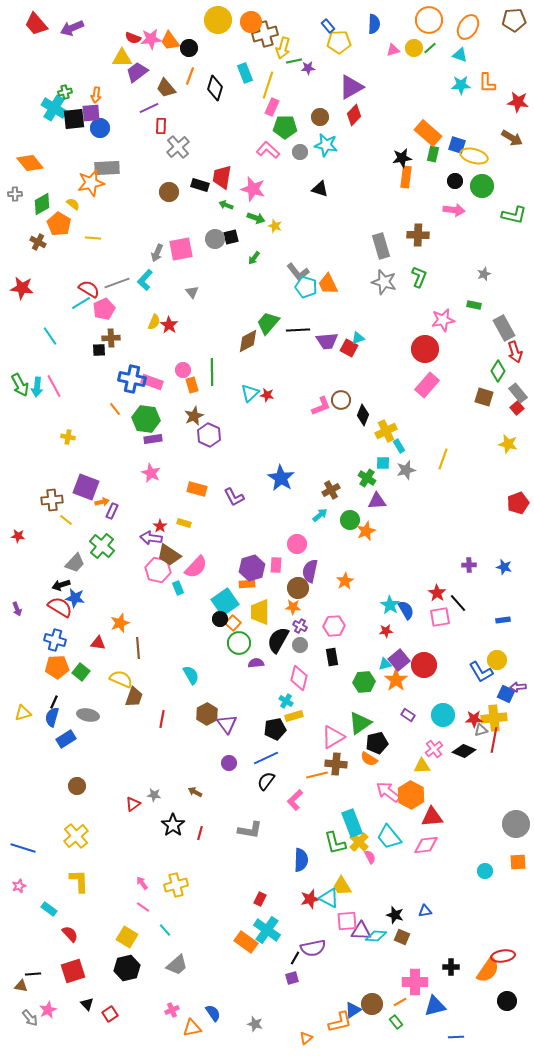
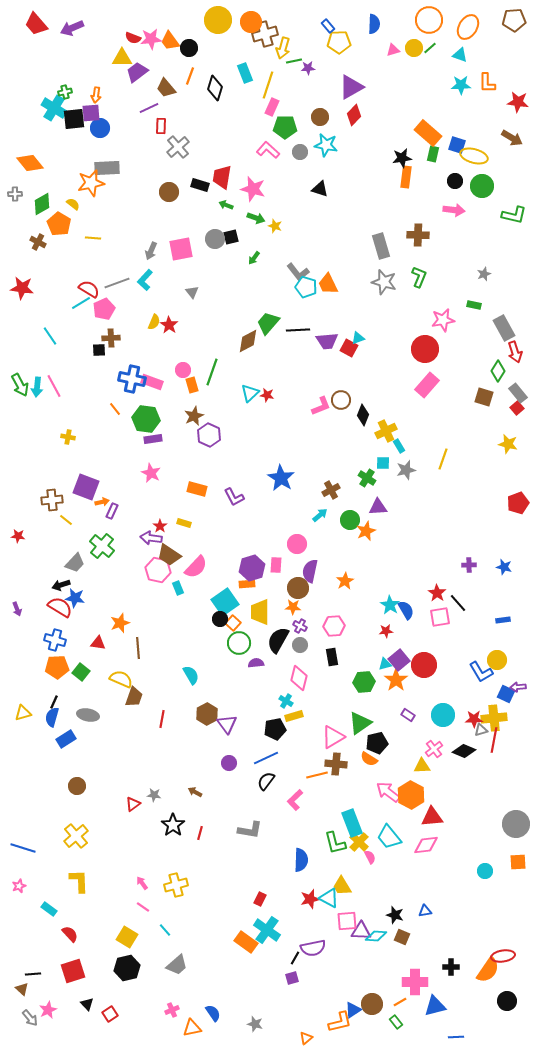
gray arrow at (157, 253): moved 6 px left, 2 px up
green line at (212, 372): rotated 20 degrees clockwise
purple triangle at (377, 501): moved 1 px right, 6 px down
brown triangle at (21, 986): moved 1 px right, 3 px down; rotated 32 degrees clockwise
